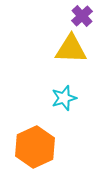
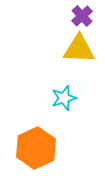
yellow triangle: moved 8 px right
orange hexagon: moved 1 px right, 1 px down
